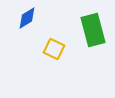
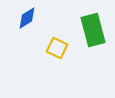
yellow square: moved 3 px right, 1 px up
